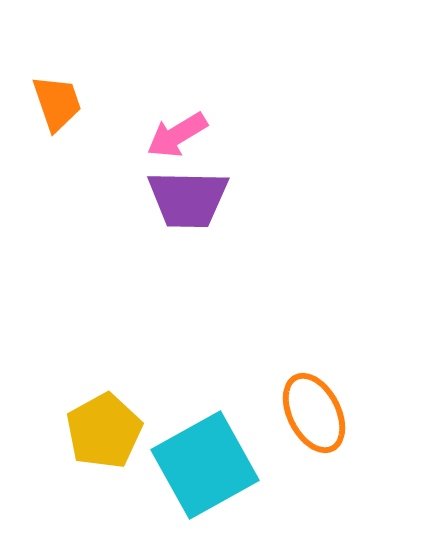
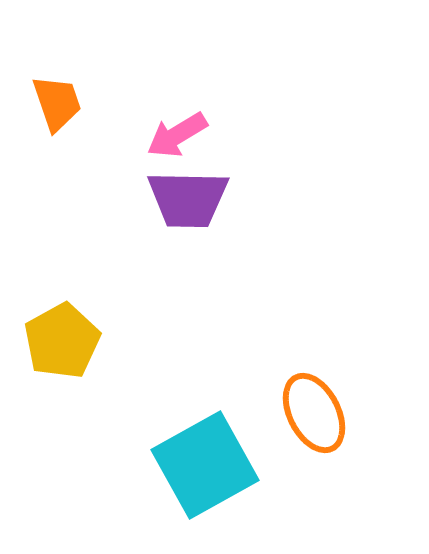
yellow pentagon: moved 42 px left, 90 px up
